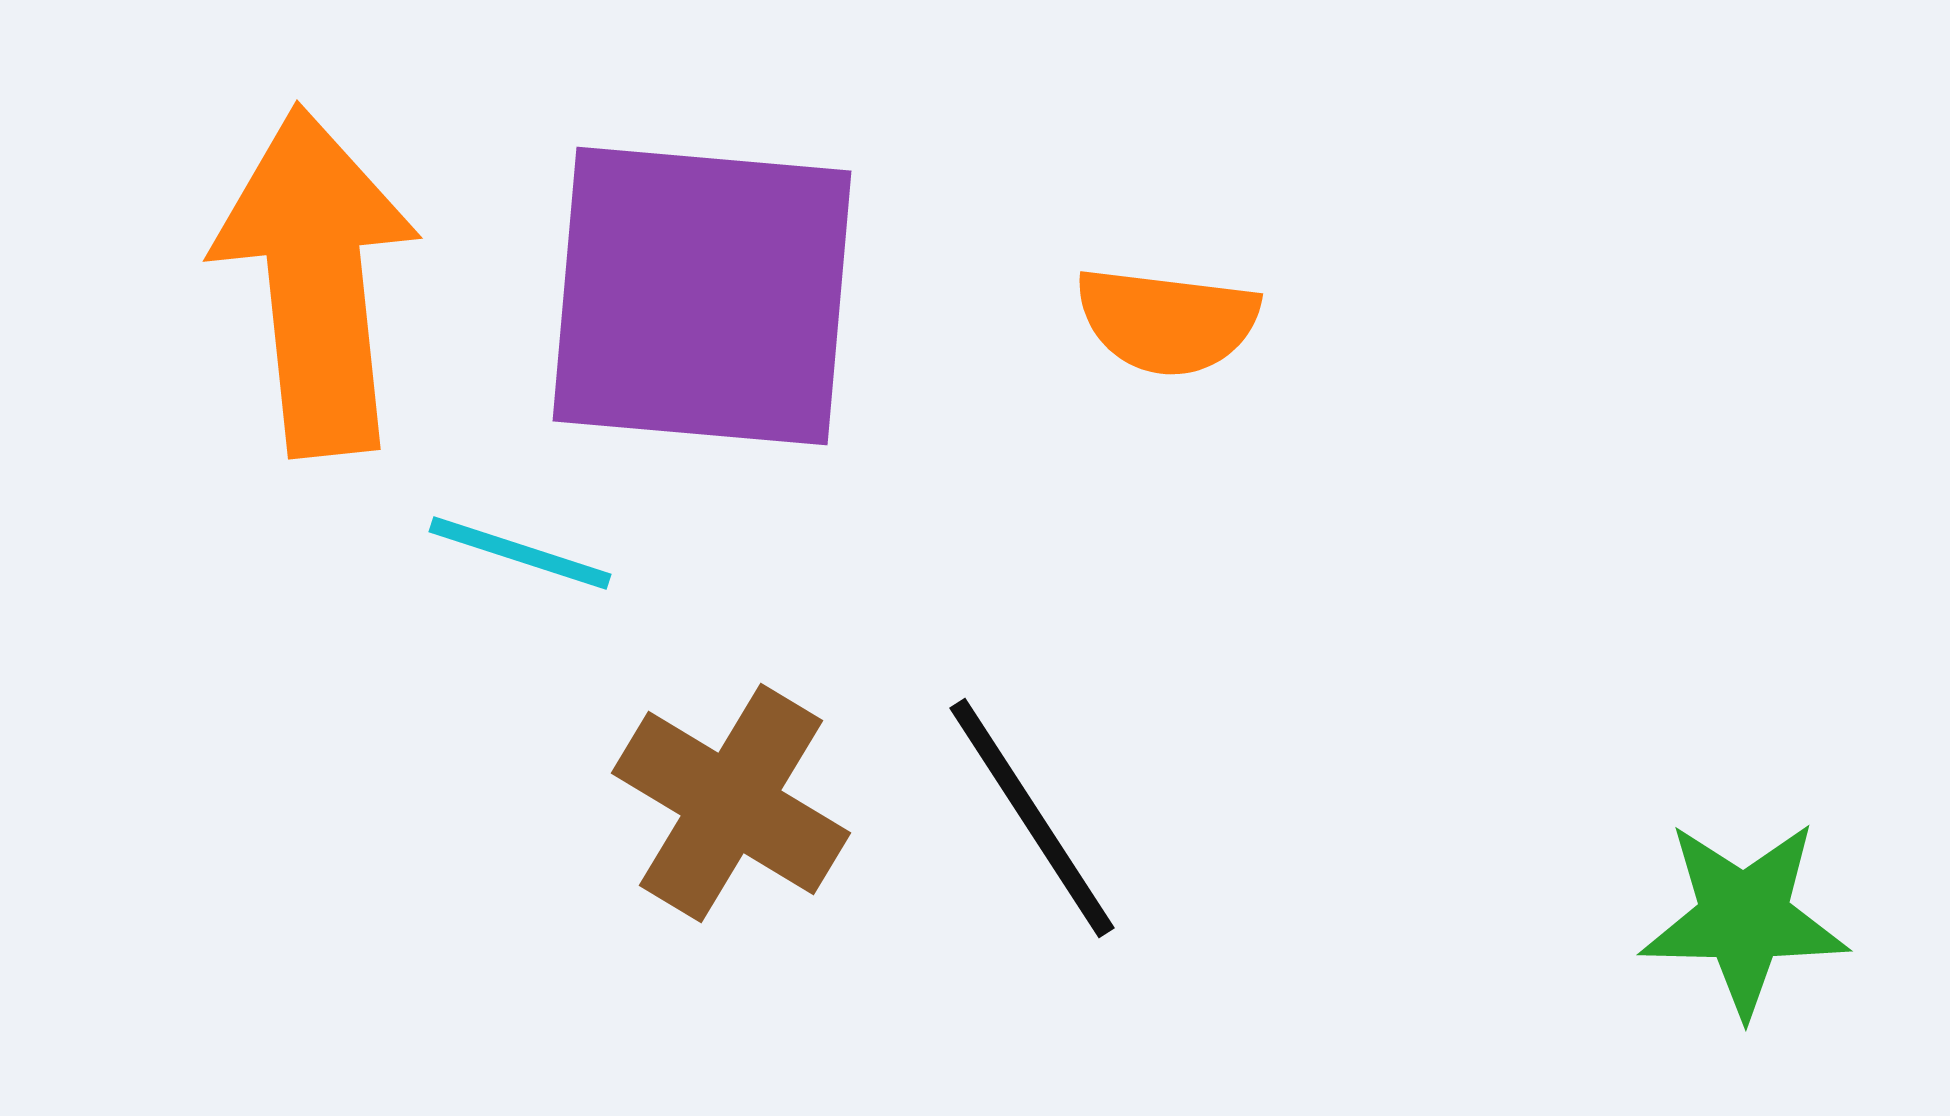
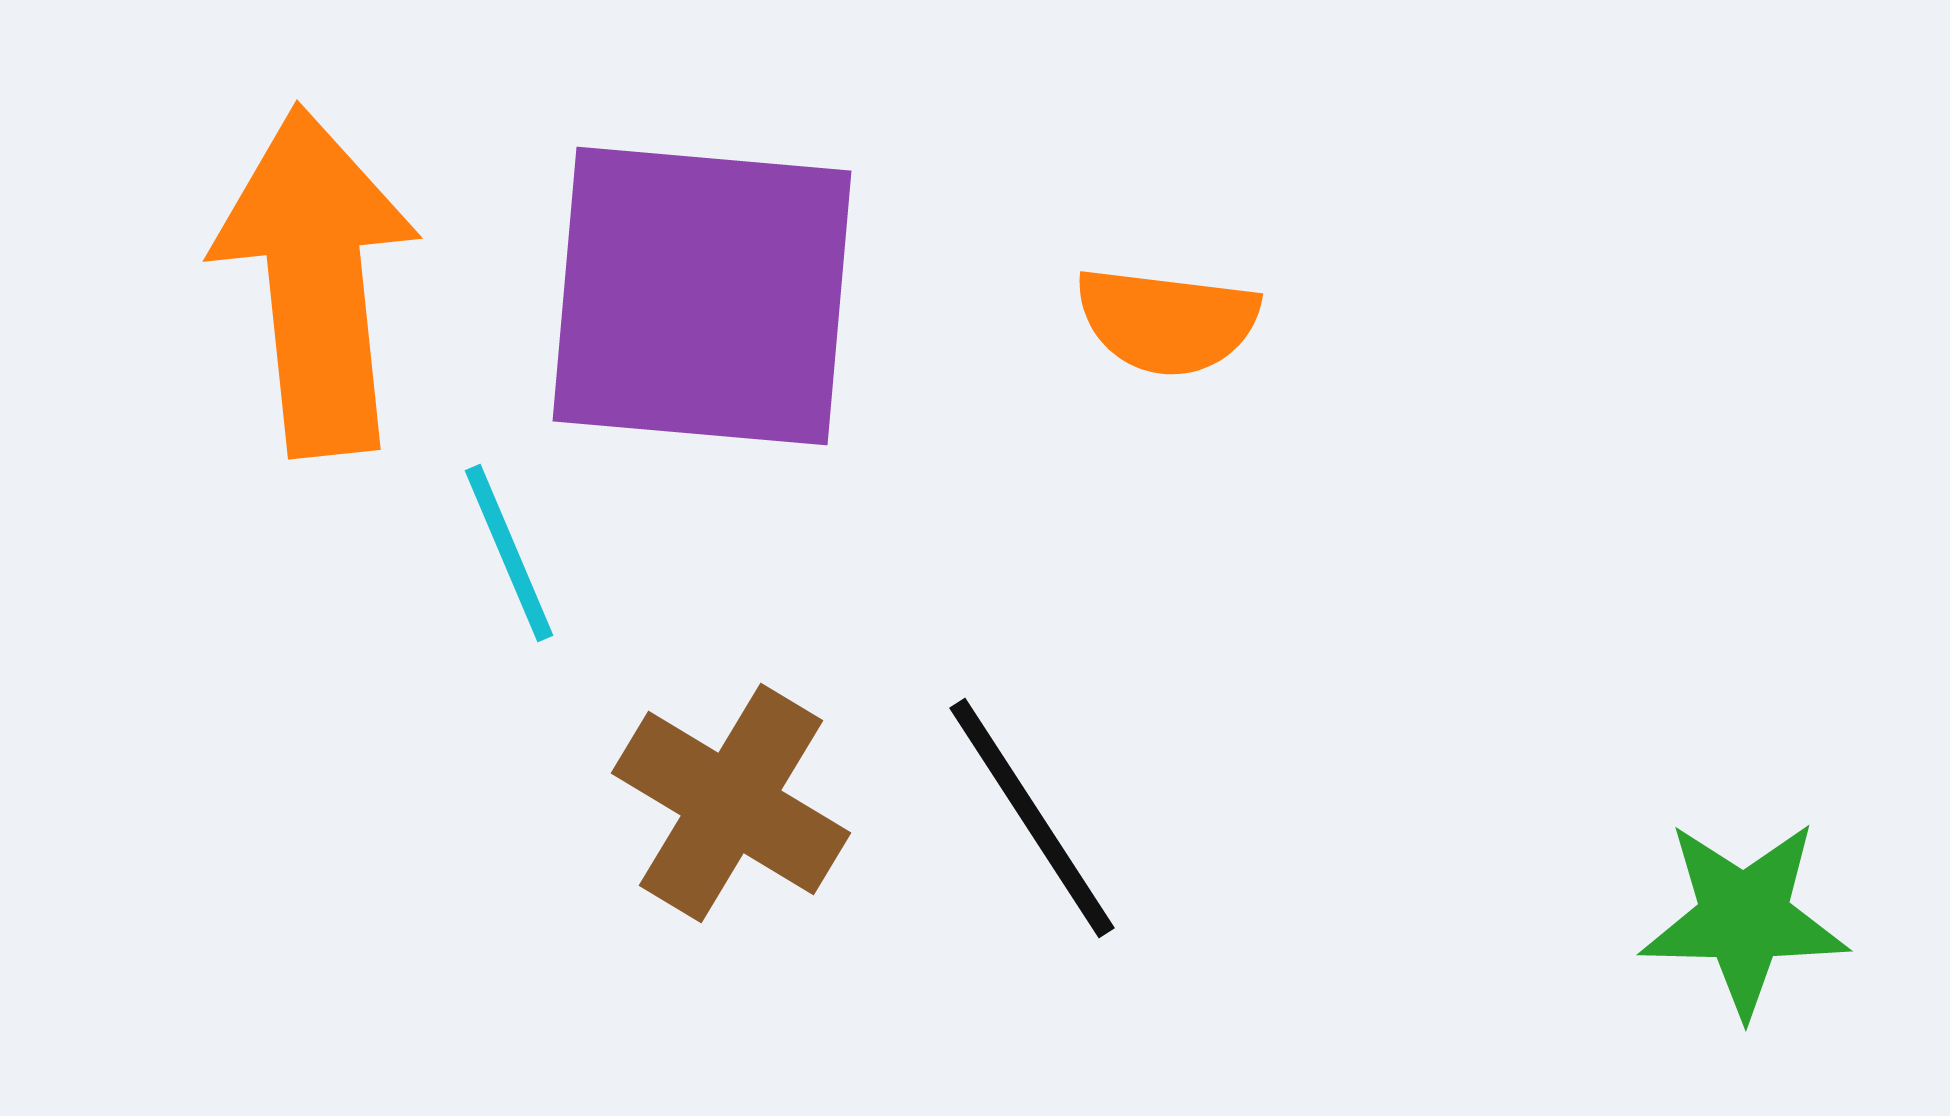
cyan line: moved 11 px left; rotated 49 degrees clockwise
